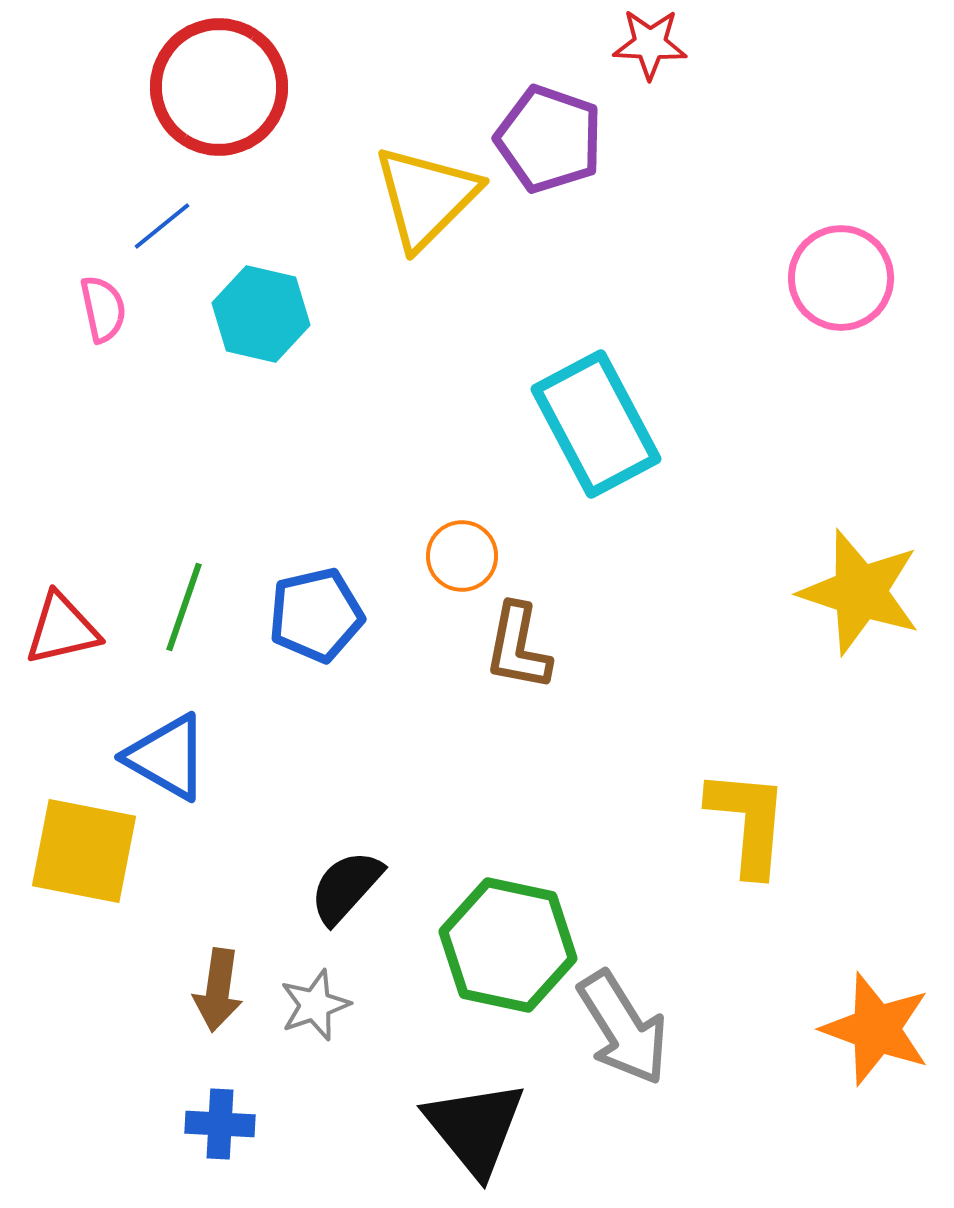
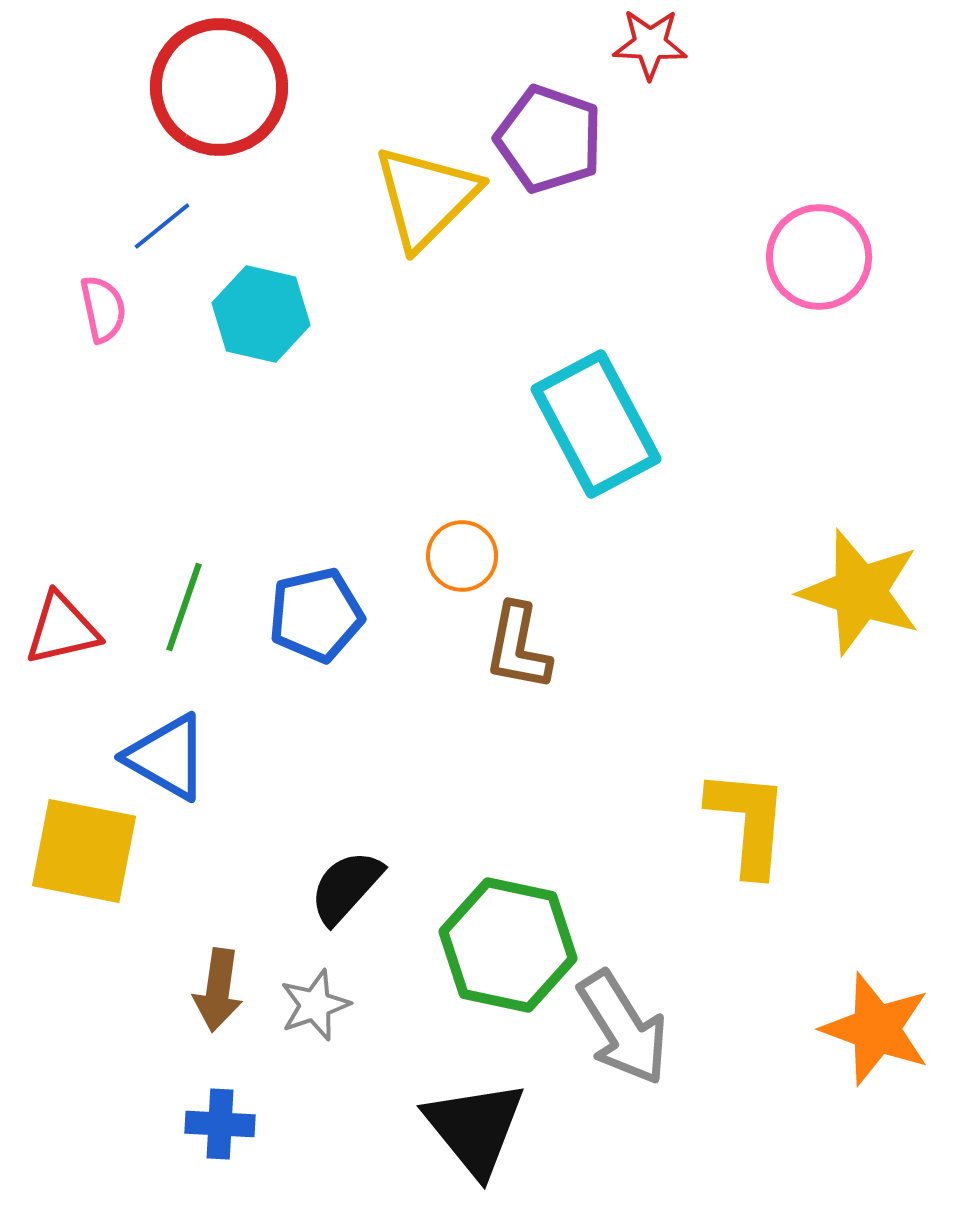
pink circle: moved 22 px left, 21 px up
